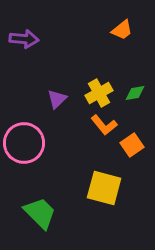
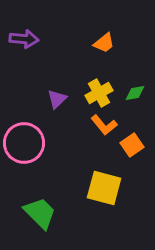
orange trapezoid: moved 18 px left, 13 px down
